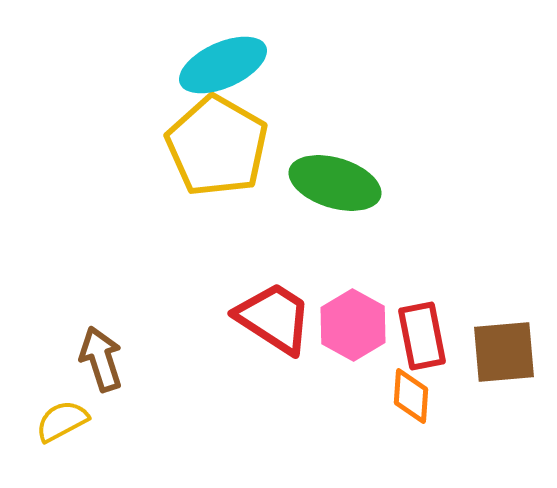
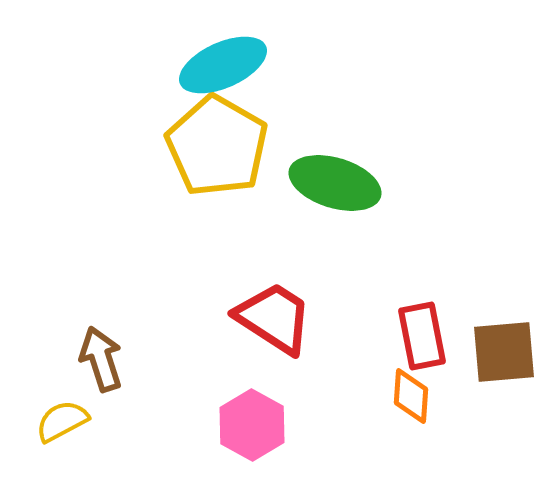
pink hexagon: moved 101 px left, 100 px down
